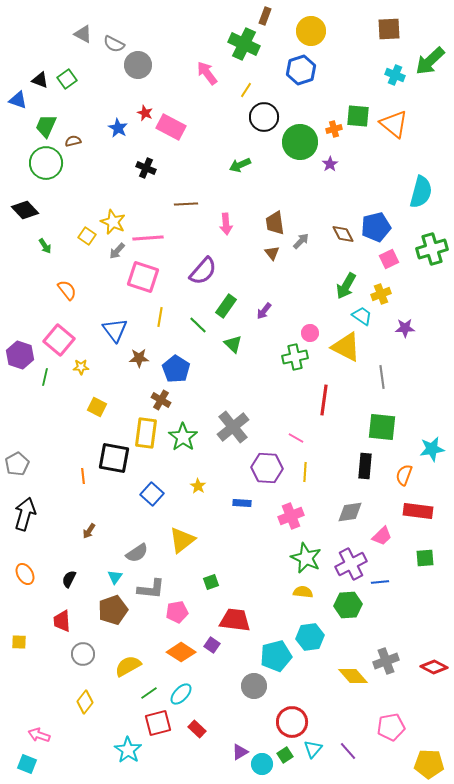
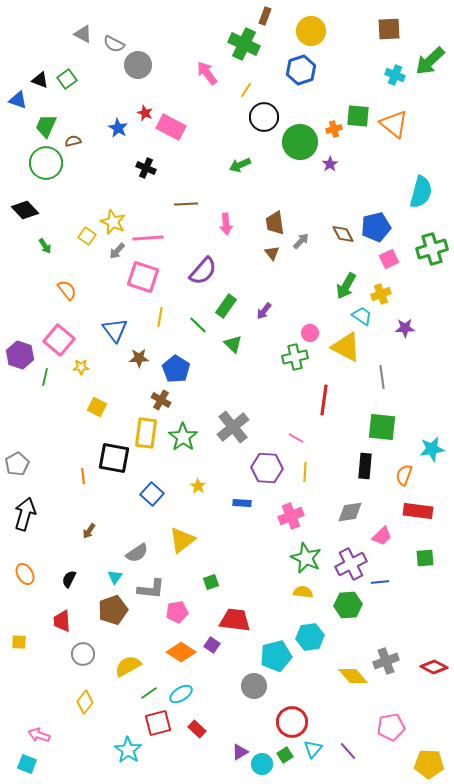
cyan ellipse at (181, 694): rotated 15 degrees clockwise
